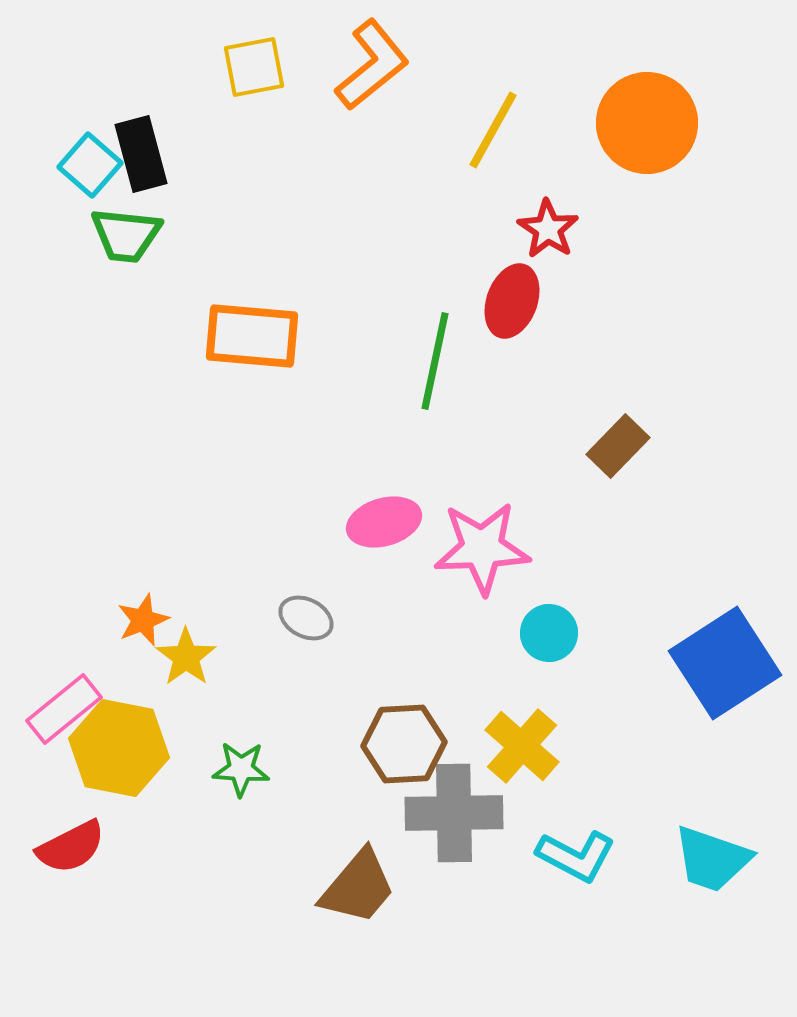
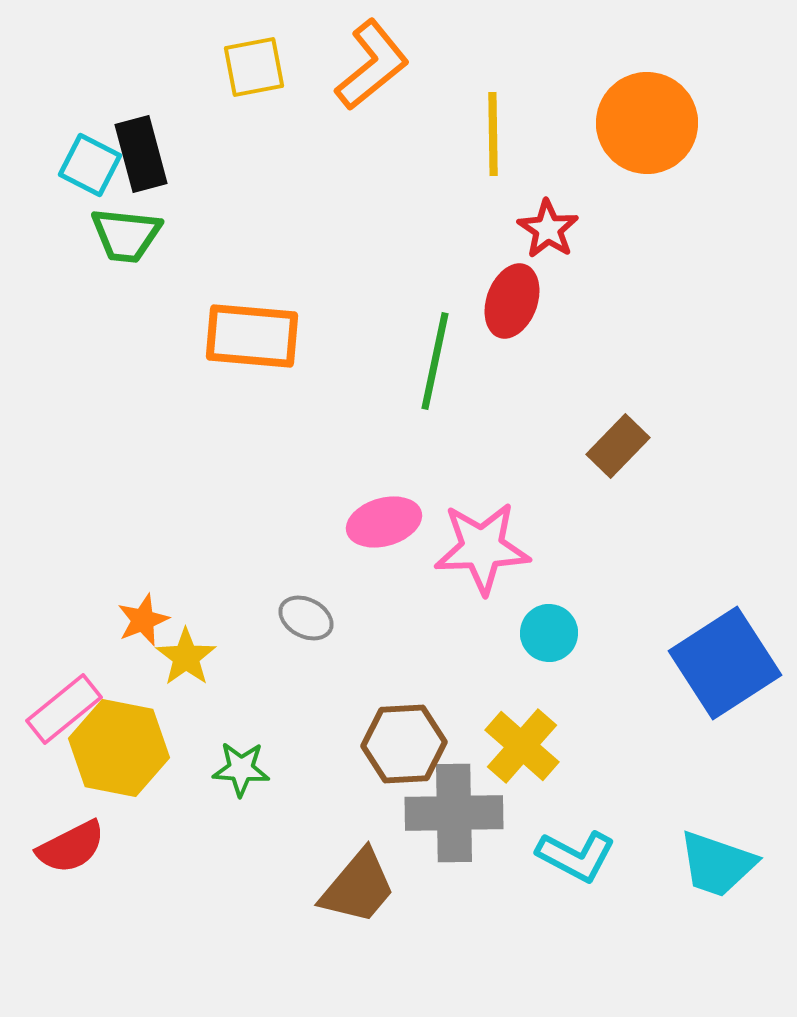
yellow line: moved 4 px down; rotated 30 degrees counterclockwise
cyan square: rotated 14 degrees counterclockwise
cyan trapezoid: moved 5 px right, 5 px down
